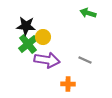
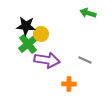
yellow circle: moved 2 px left, 3 px up
orange cross: moved 1 px right
